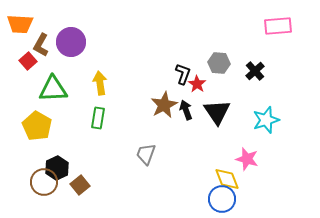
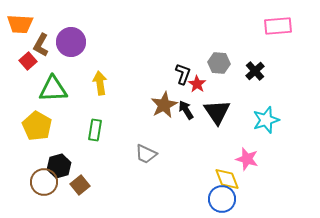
black arrow: rotated 12 degrees counterclockwise
green rectangle: moved 3 px left, 12 px down
gray trapezoid: rotated 85 degrees counterclockwise
black hexagon: moved 2 px right, 2 px up; rotated 10 degrees clockwise
